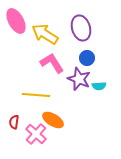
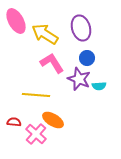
red semicircle: rotated 88 degrees clockwise
